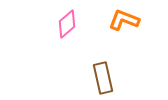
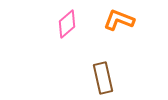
orange L-shape: moved 5 px left
